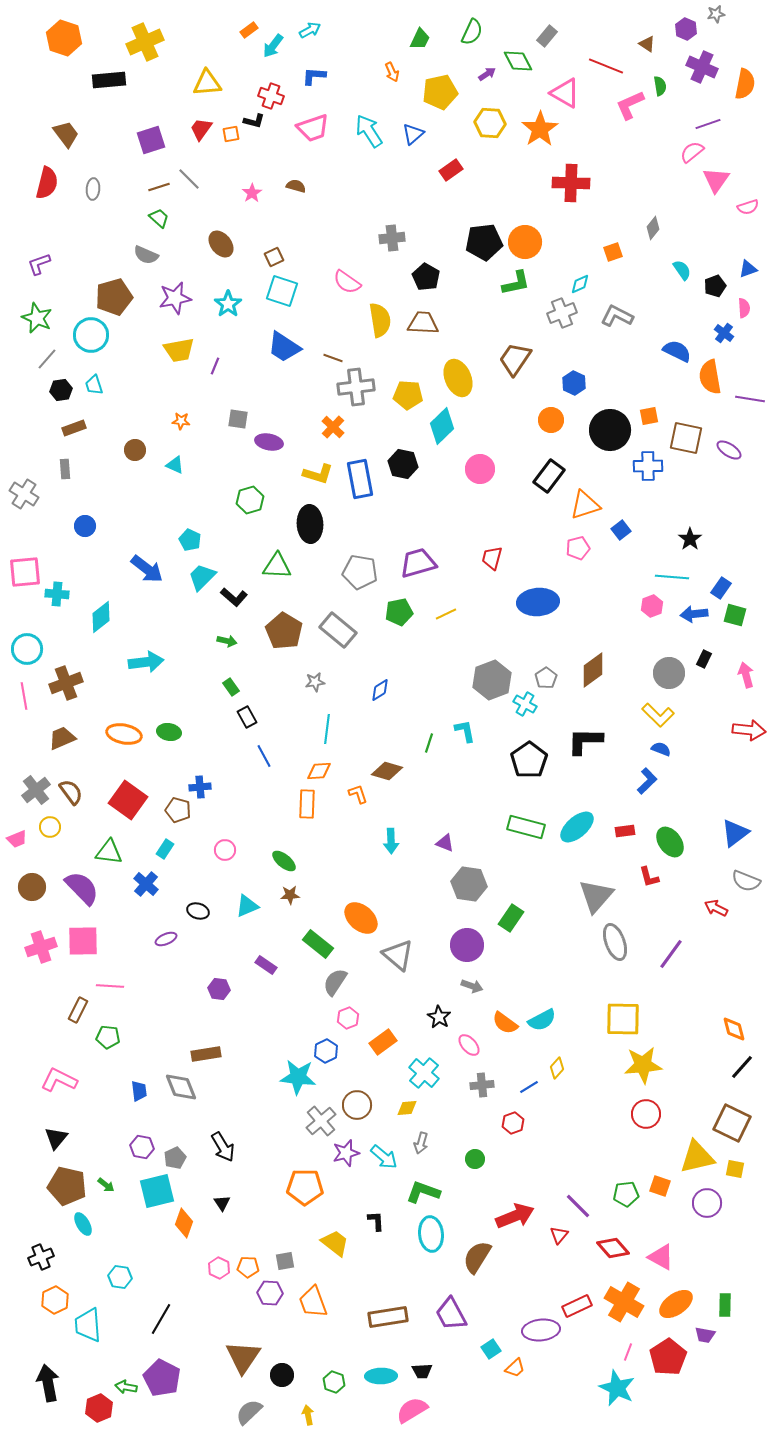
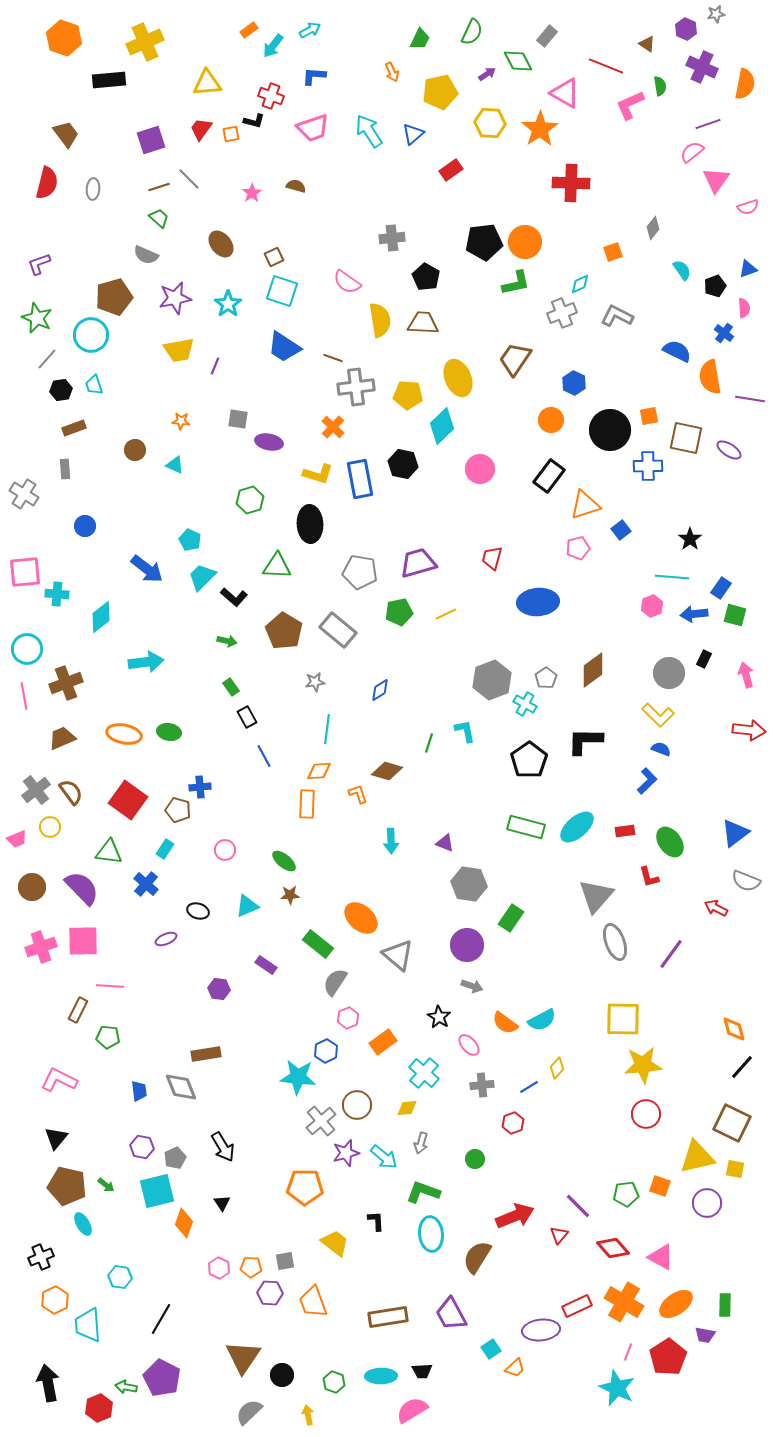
orange pentagon at (248, 1267): moved 3 px right
